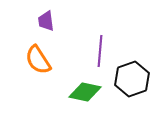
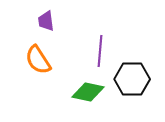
black hexagon: rotated 20 degrees clockwise
green diamond: moved 3 px right
